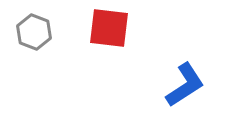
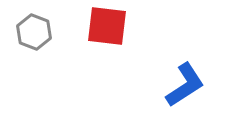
red square: moved 2 px left, 2 px up
